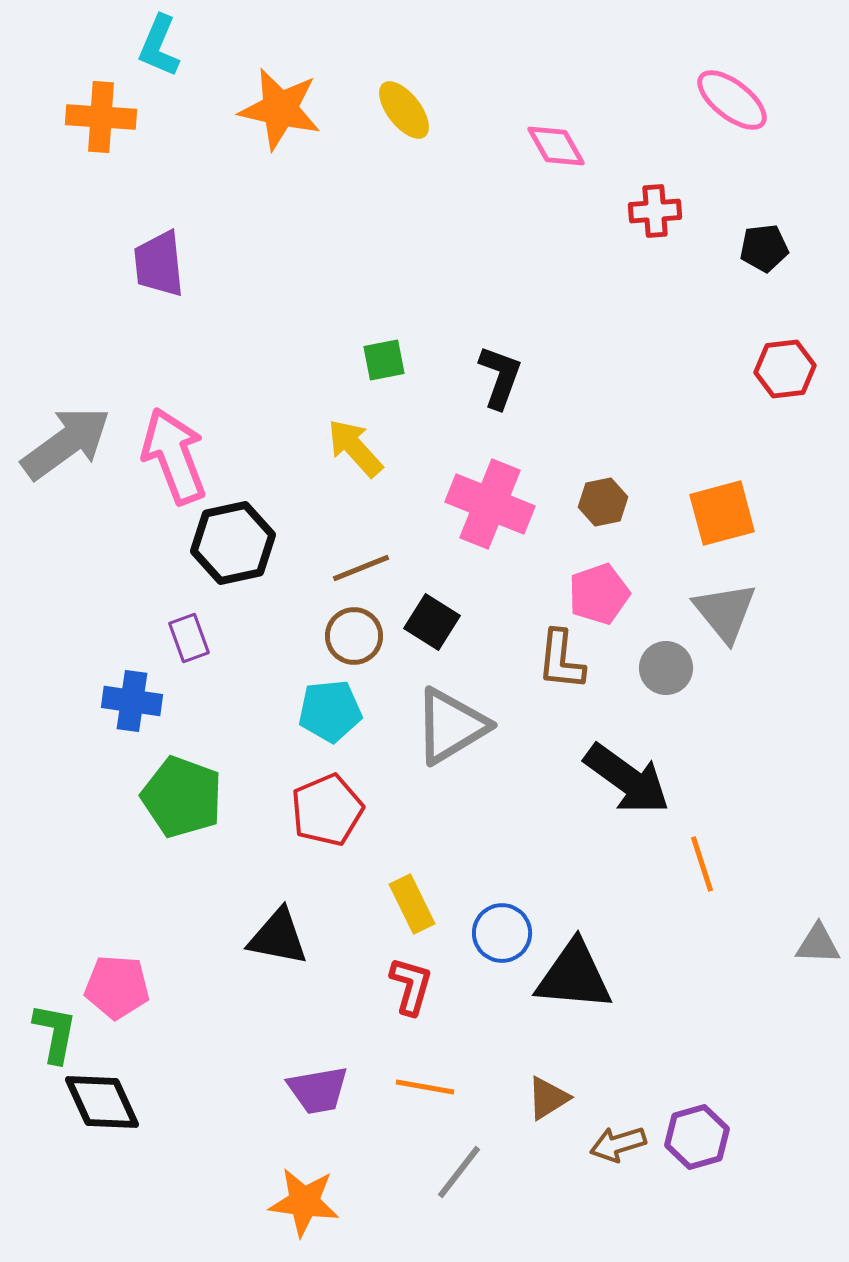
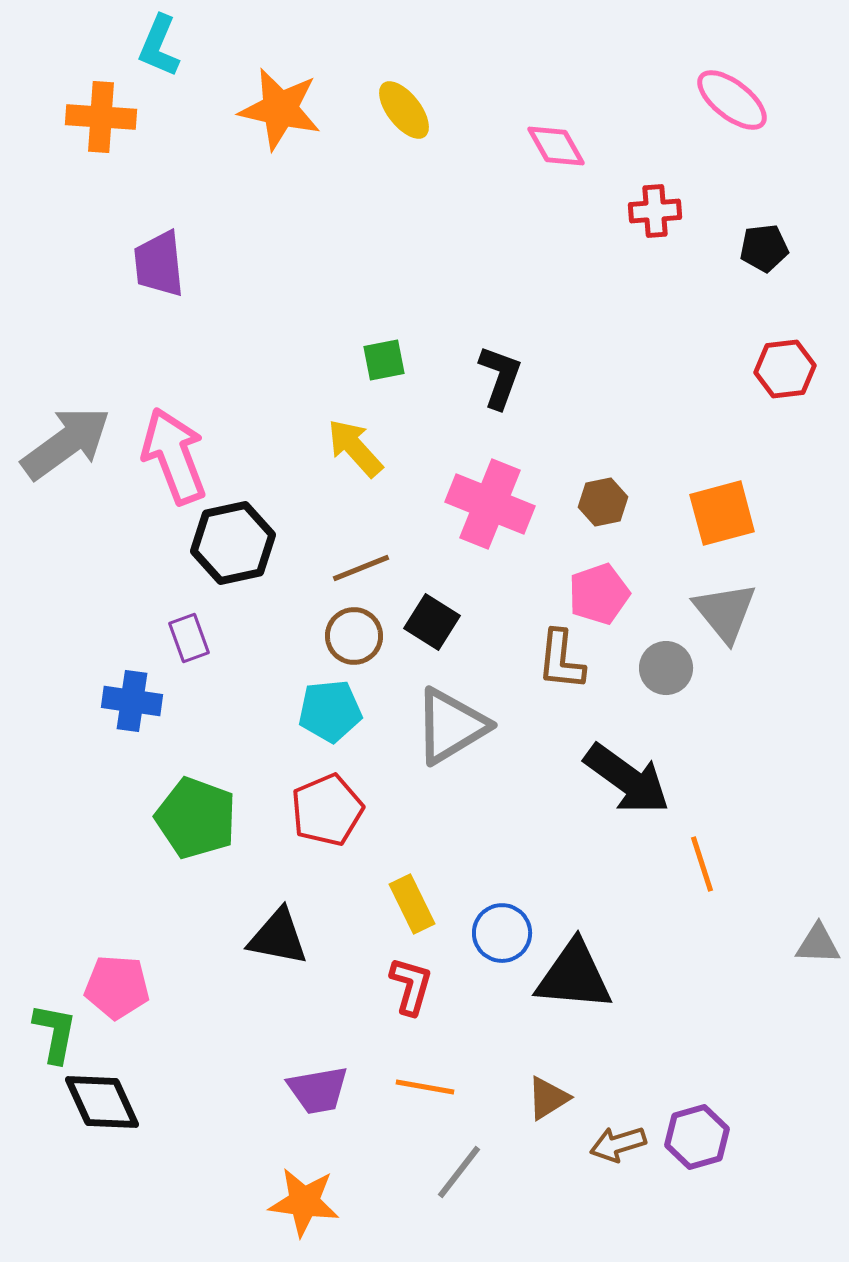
green pentagon at (182, 797): moved 14 px right, 21 px down
